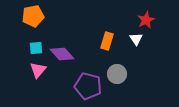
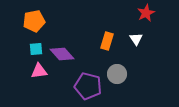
orange pentagon: moved 1 px right, 5 px down
red star: moved 7 px up
cyan square: moved 1 px down
pink triangle: moved 1 px right, 1 px down; rotated 42 degrees clockwise
